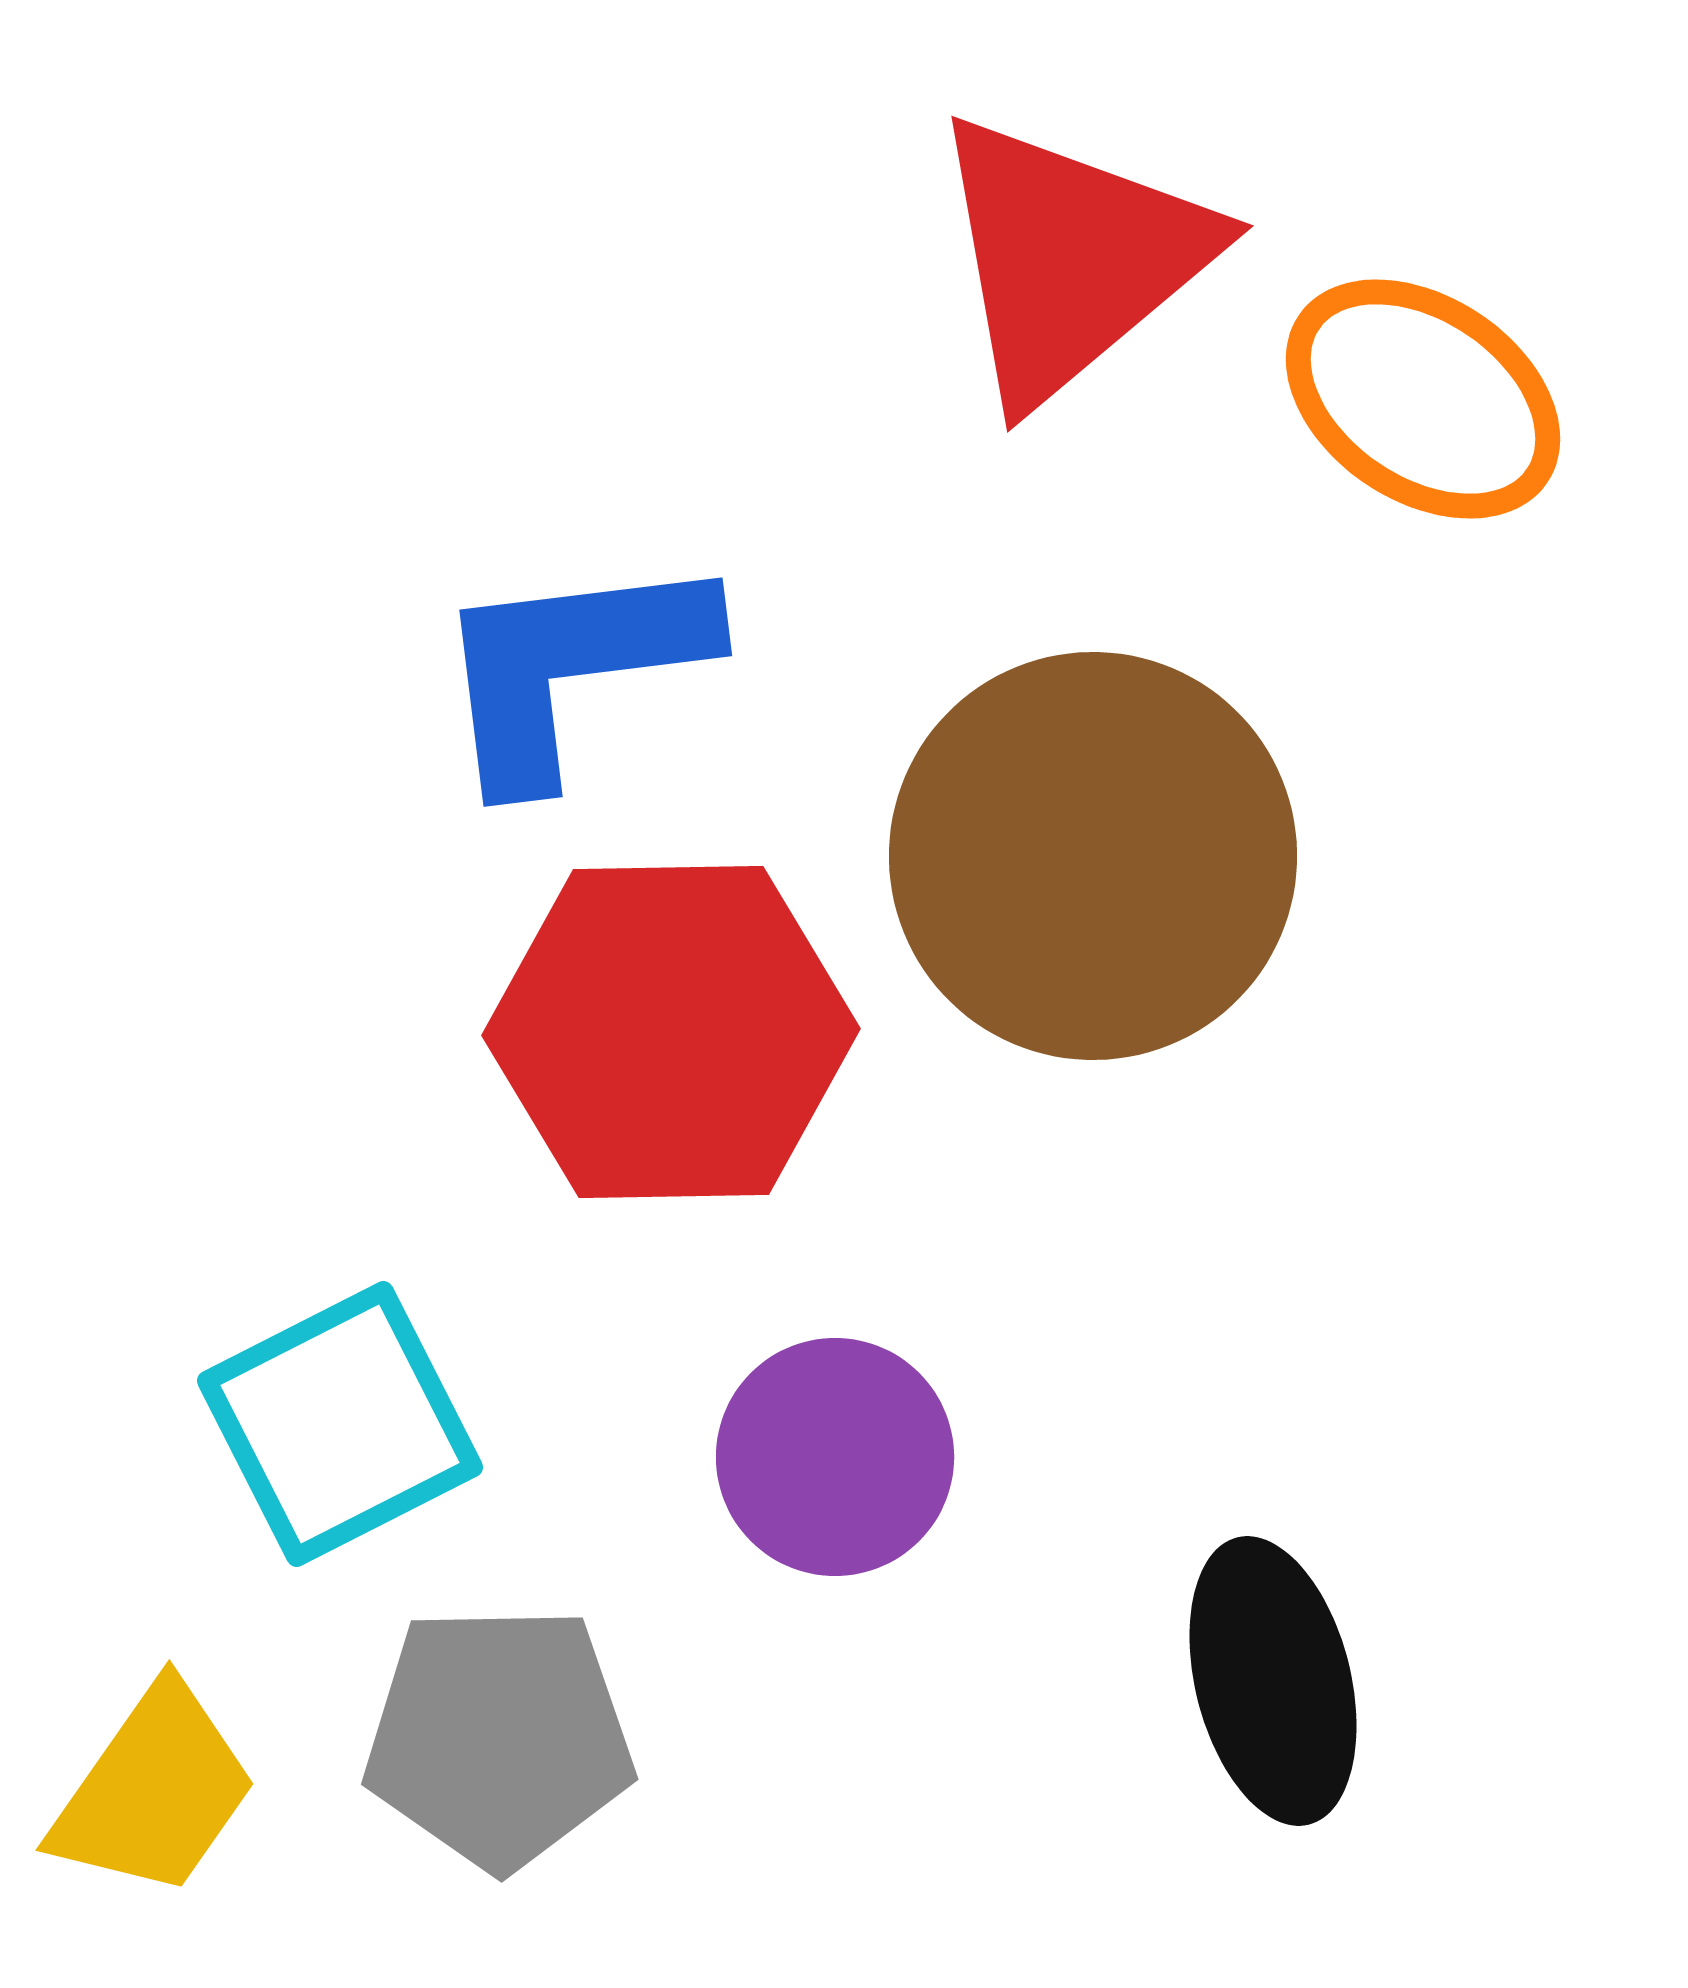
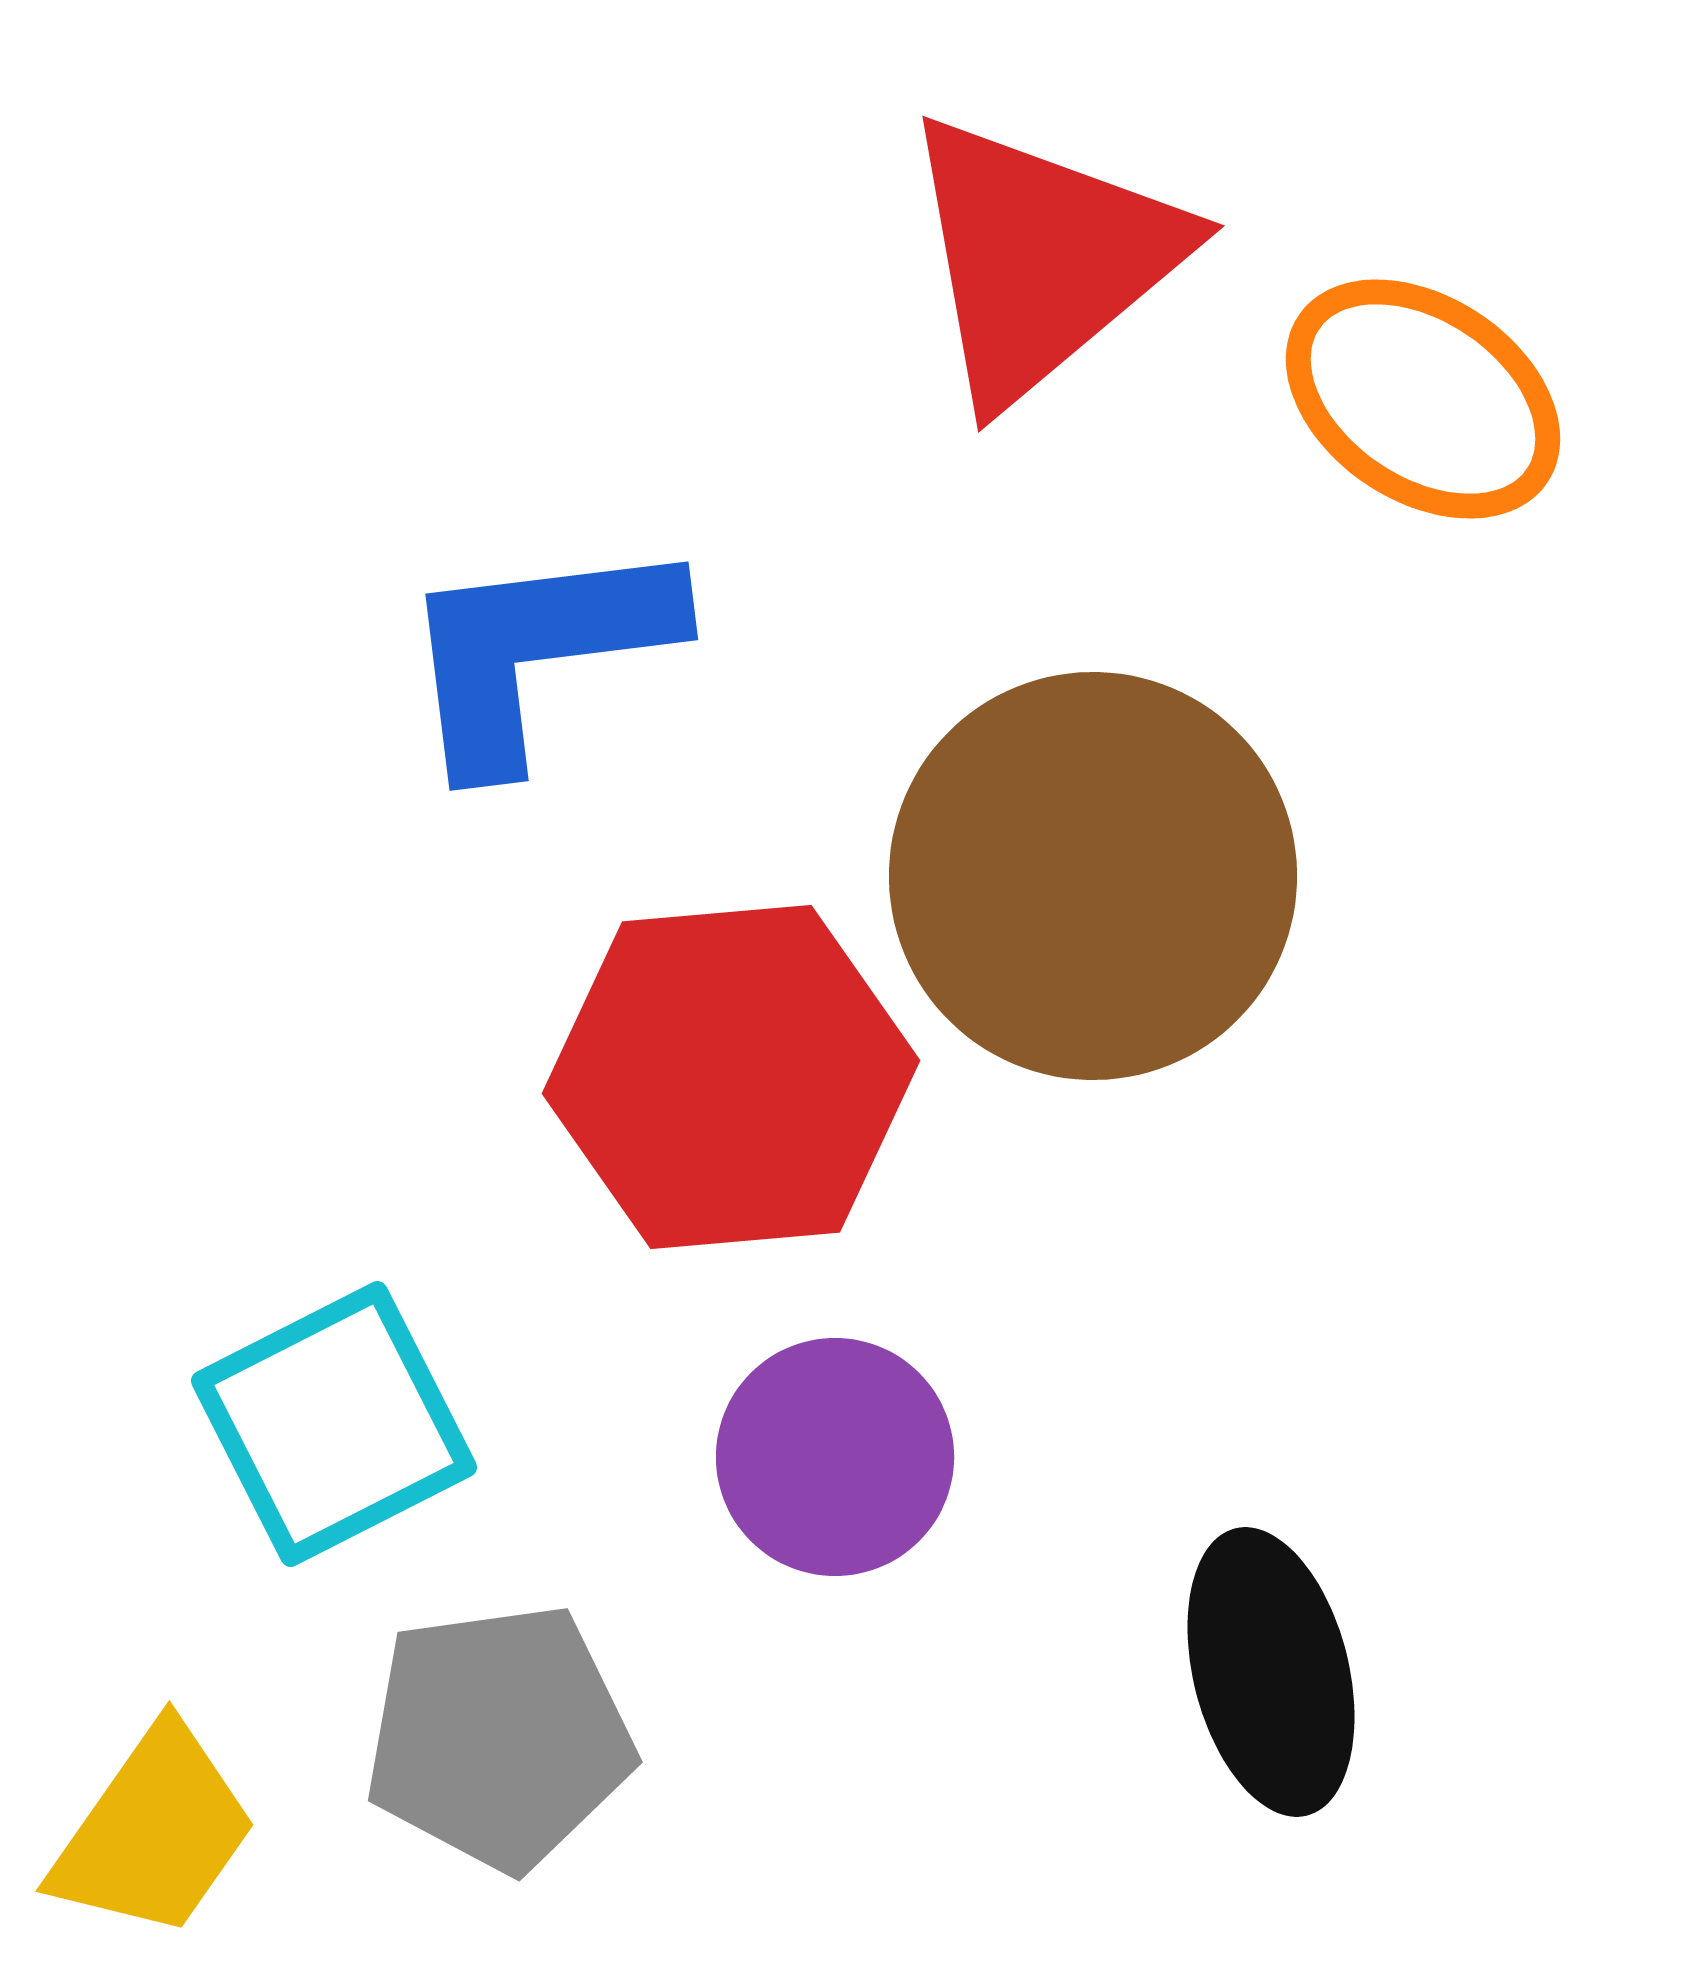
red triangle: moved 29 px left
blue L-shape: moved 34 px left, 16 px up
brown circle: moved 20 px down
red hexagon: moved 60 px right, 45 px down; rotated 4 degrees counterclockwise
cyan square: moved 6 px left
black ellipse: moved 2 px left, 9 px up
gray pentagon: rotated 7 degrees counterclockwise
yellow trapezoid: moved 41 px down
